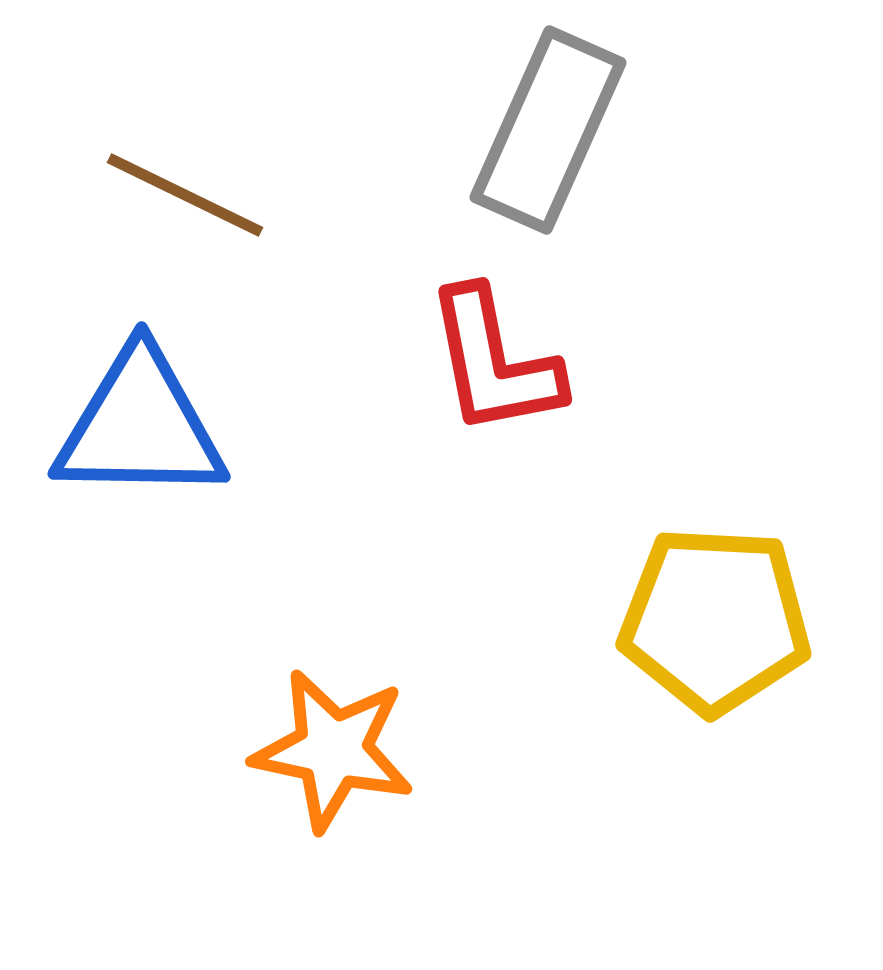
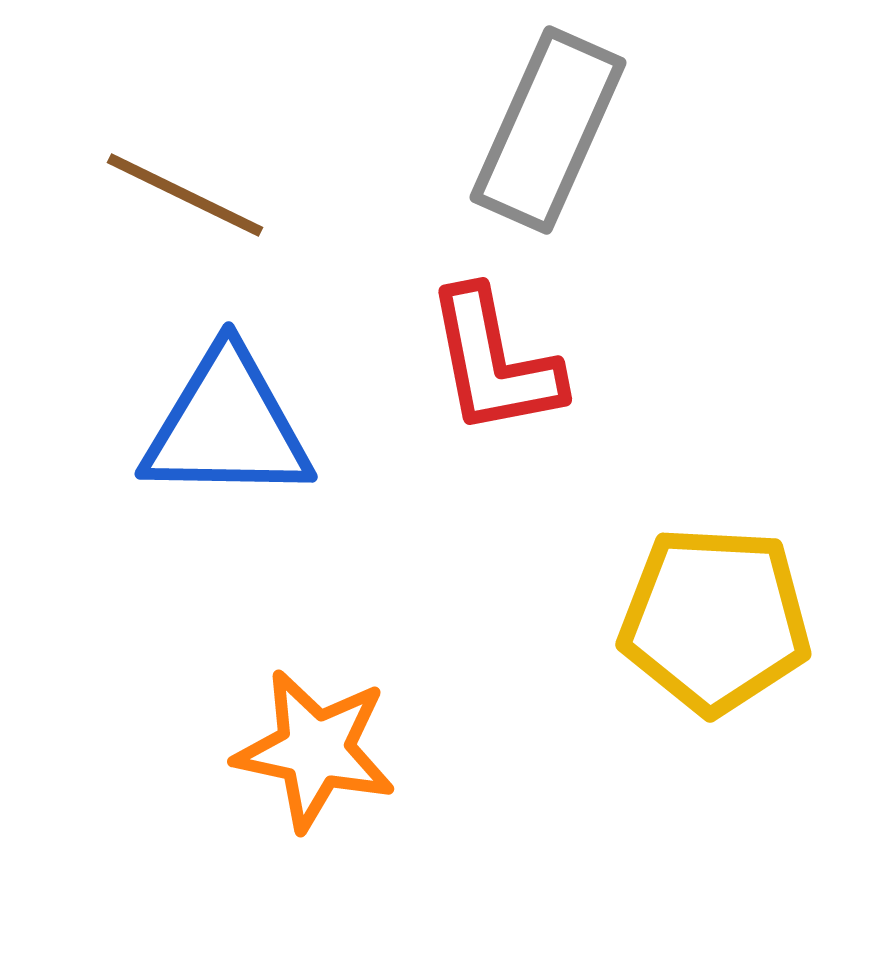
blue triangle: moved 87 px right
orange star: moved 18 px left
